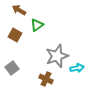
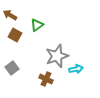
brown arrow: moved 9 px left, 5 px down
cyan arrow: moved 1 px left, 1 px down
